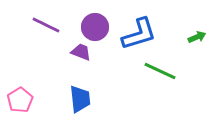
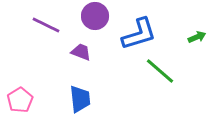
purple circle: moved 11 px up
green line: rotated 16 degrees clockwise
